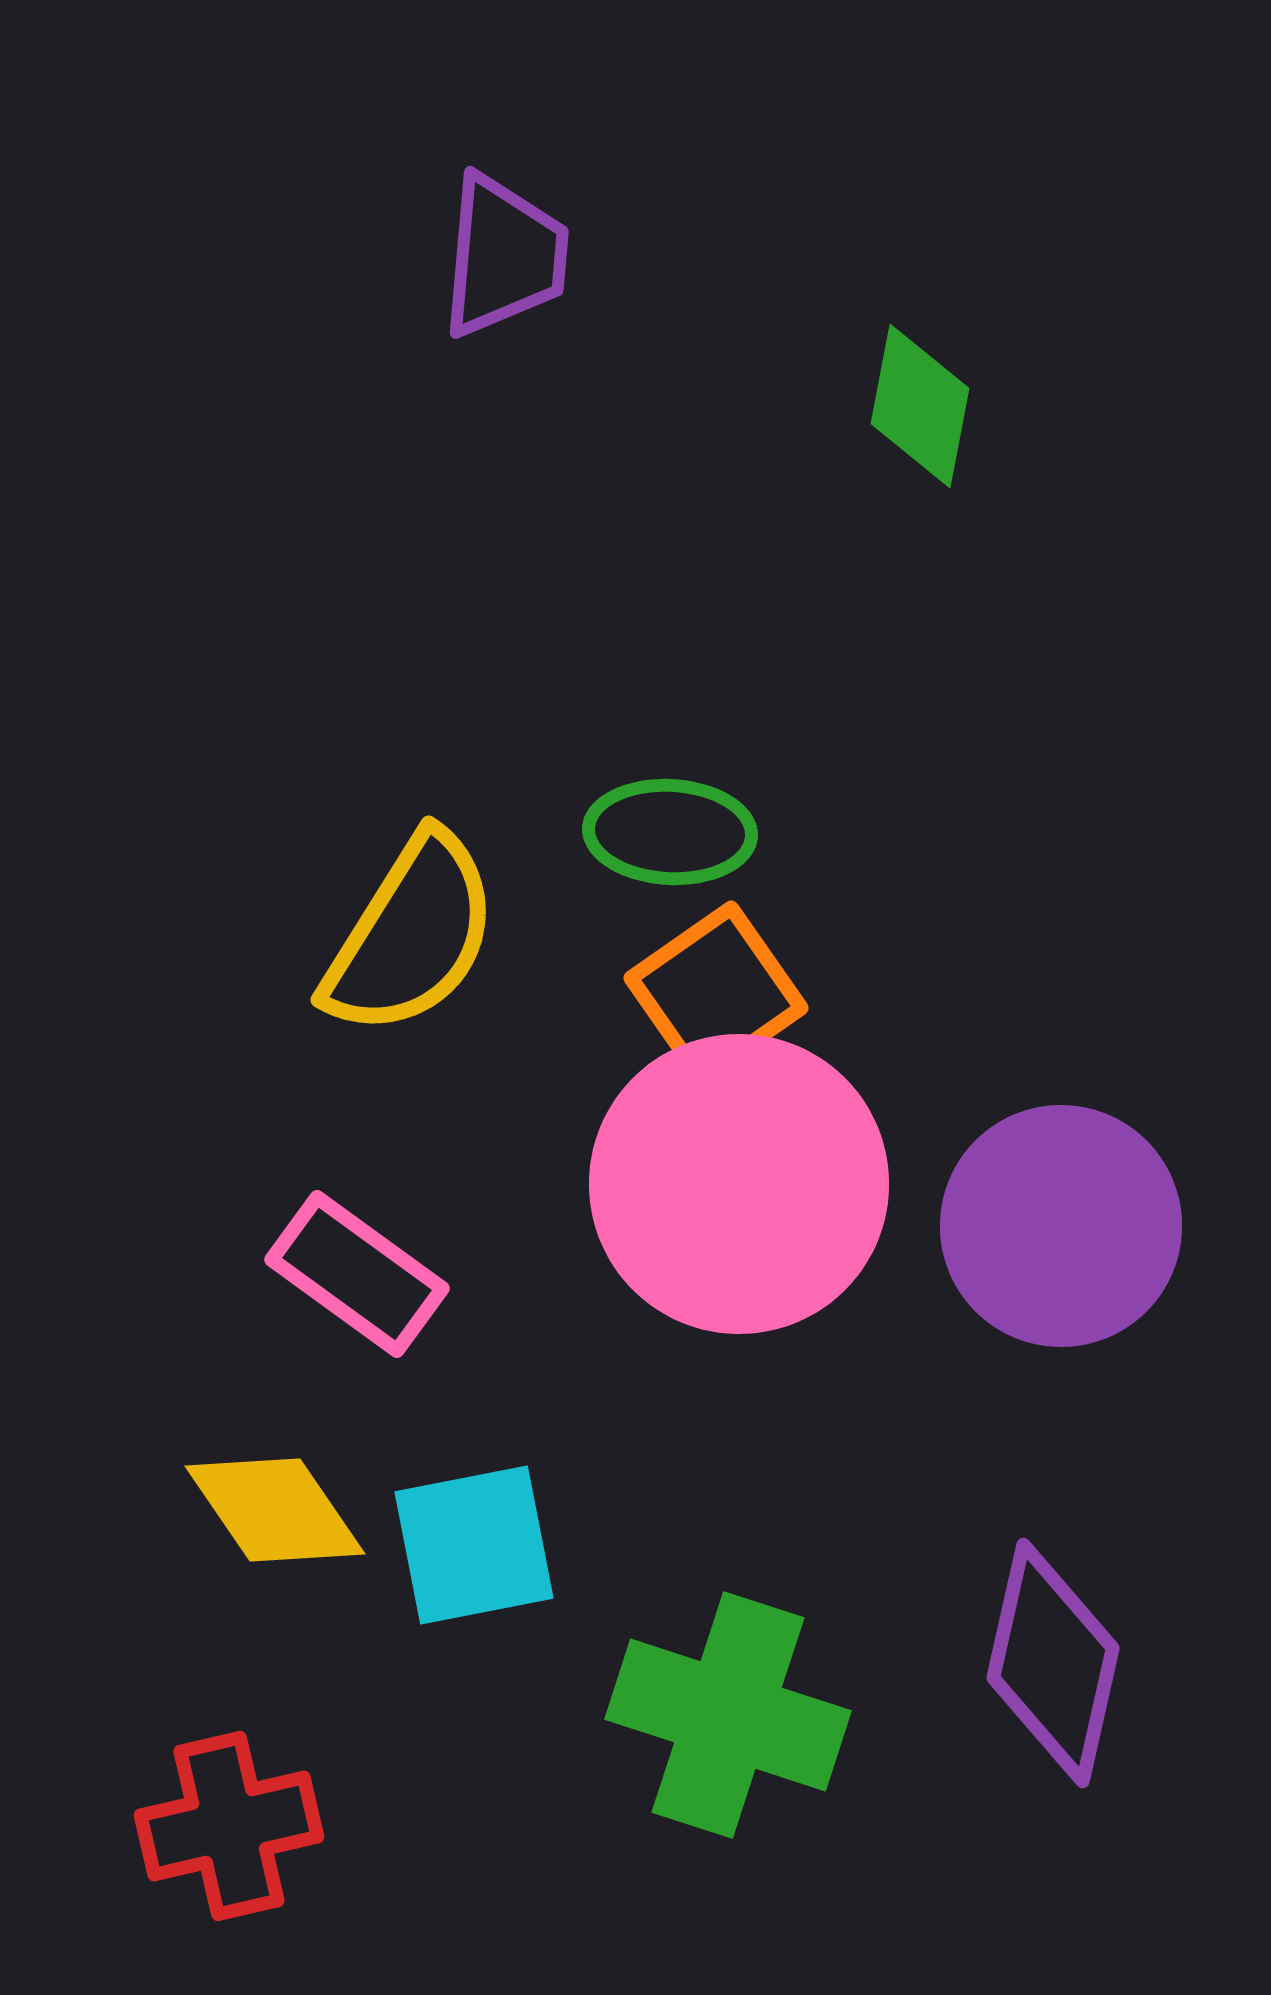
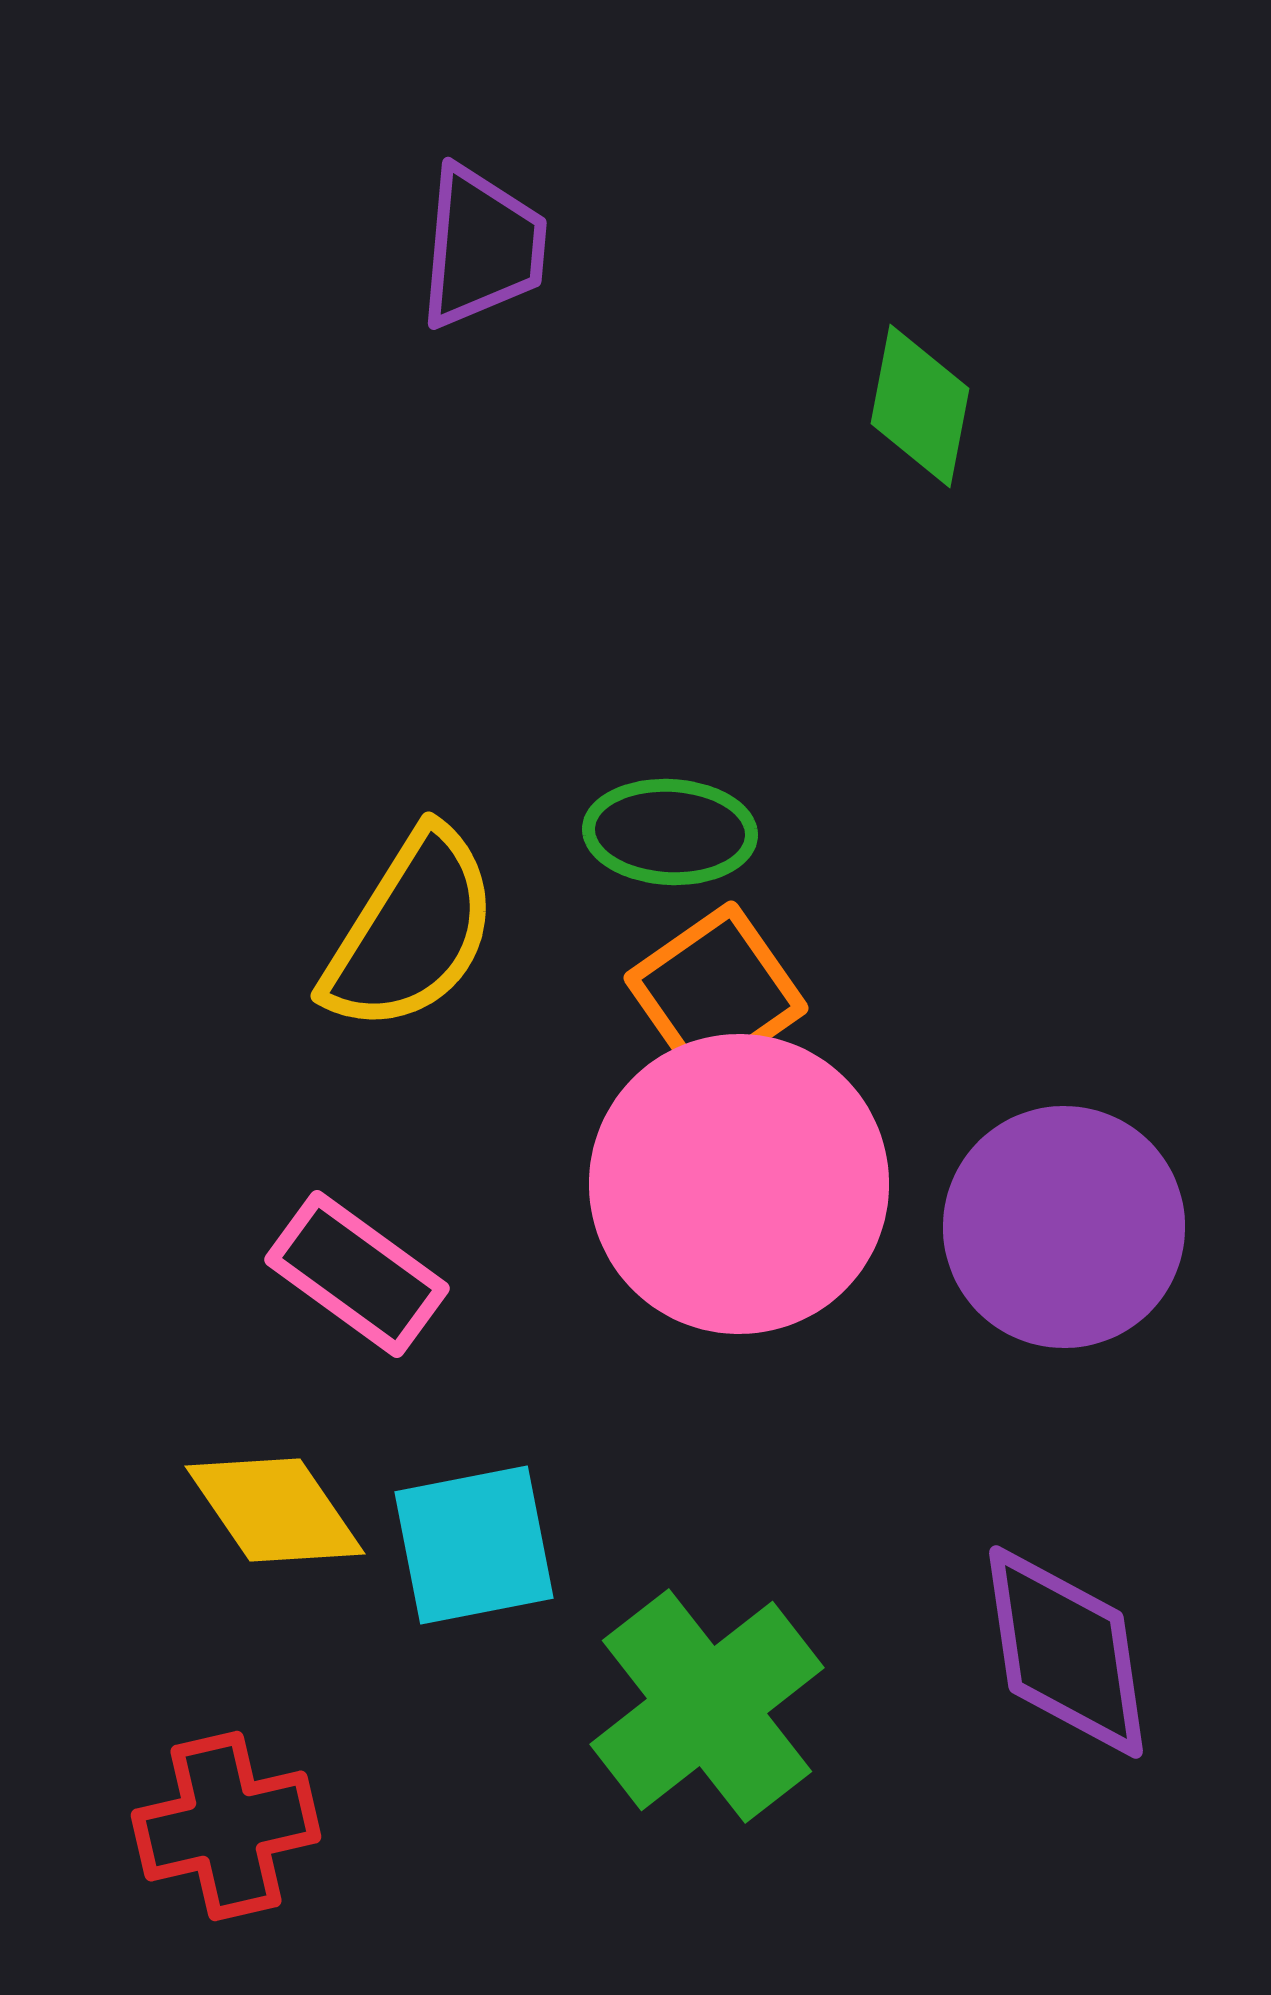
purple trapezoid: moved 22 px left, 9 px up
yellow semicircle: moved 4 px up
purple circle: moved 3 px right, 1 px down
purple diamond: moved 13 px right, 11 px up; rotated 21 degrees counterclockwise
green cross: moved 21 px left, 9 px up; rotated 34 degrees clockwise
red cross: moved 3 px left
